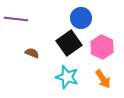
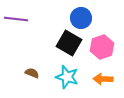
black square: rotated 25 degrees counterclockwise
pink hexagon: rotated 15 degrees clockwise
brown semicircle: moved 20 px down
orange arrow: rotated 126 degrees clockwise
